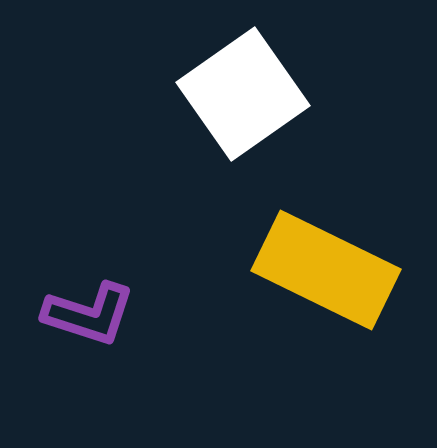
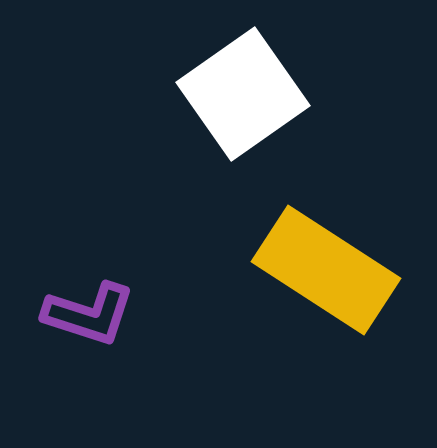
yellow rectangle: rotated 7 degrees clockwise
